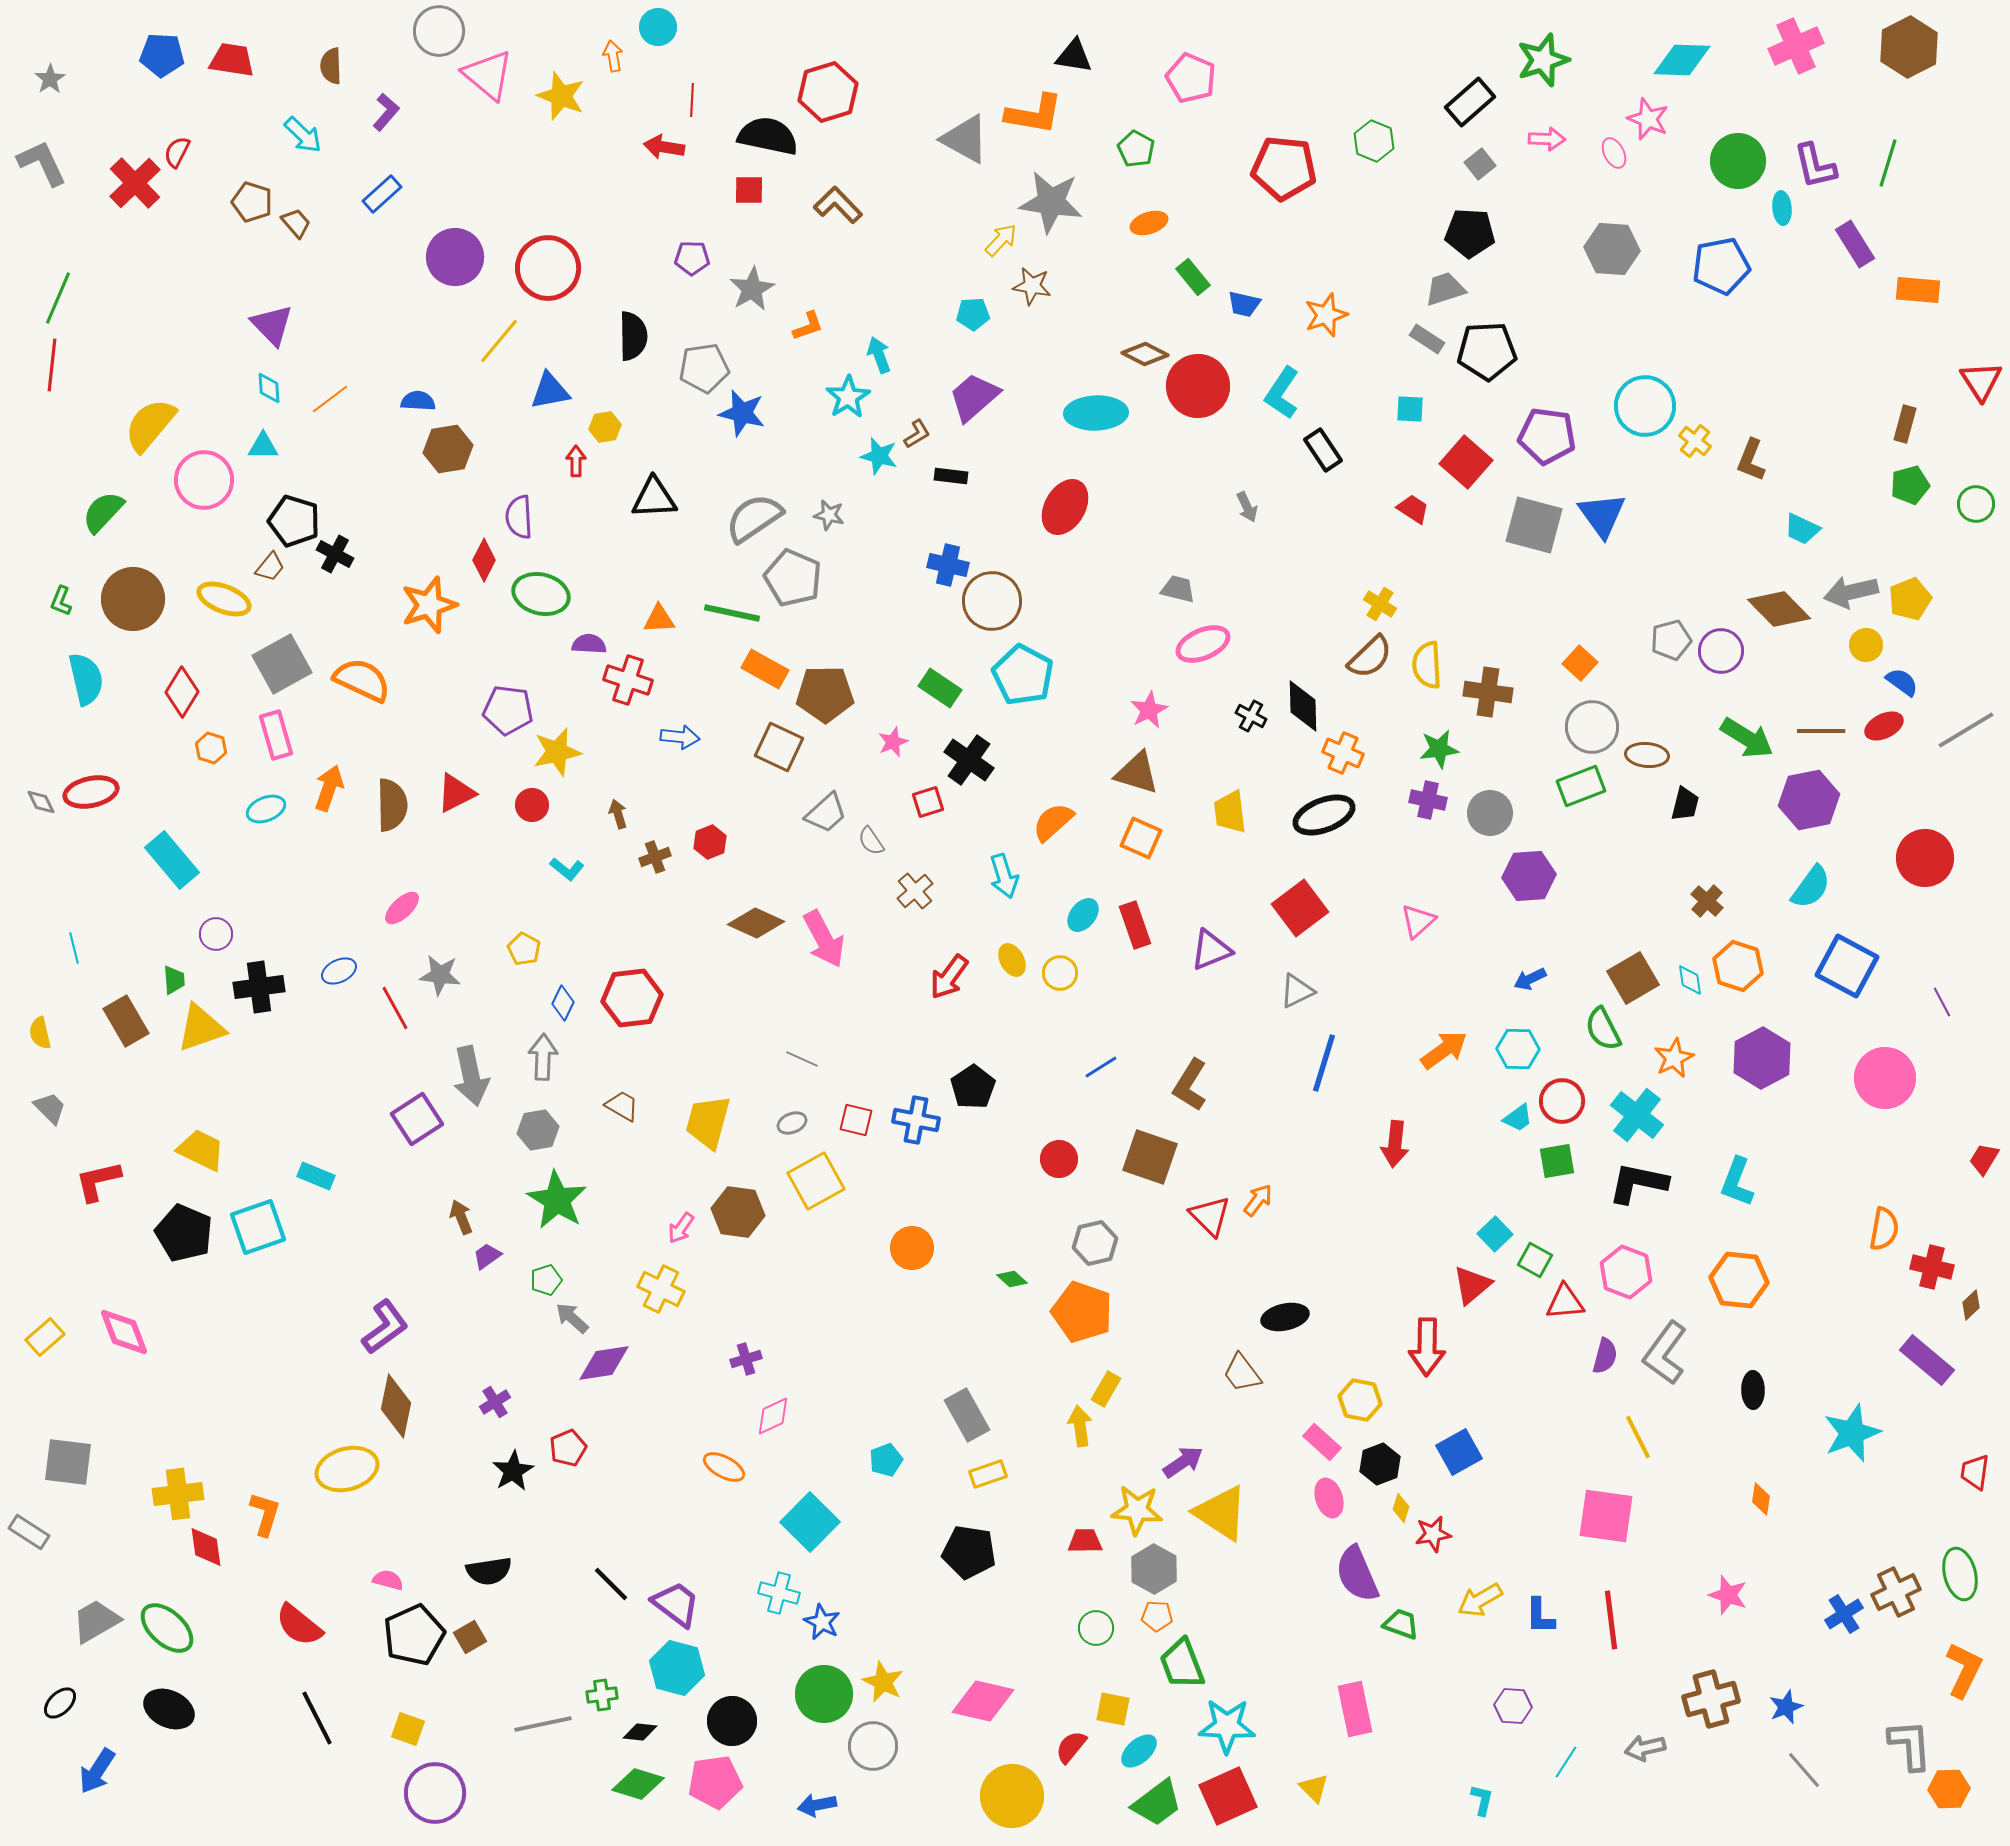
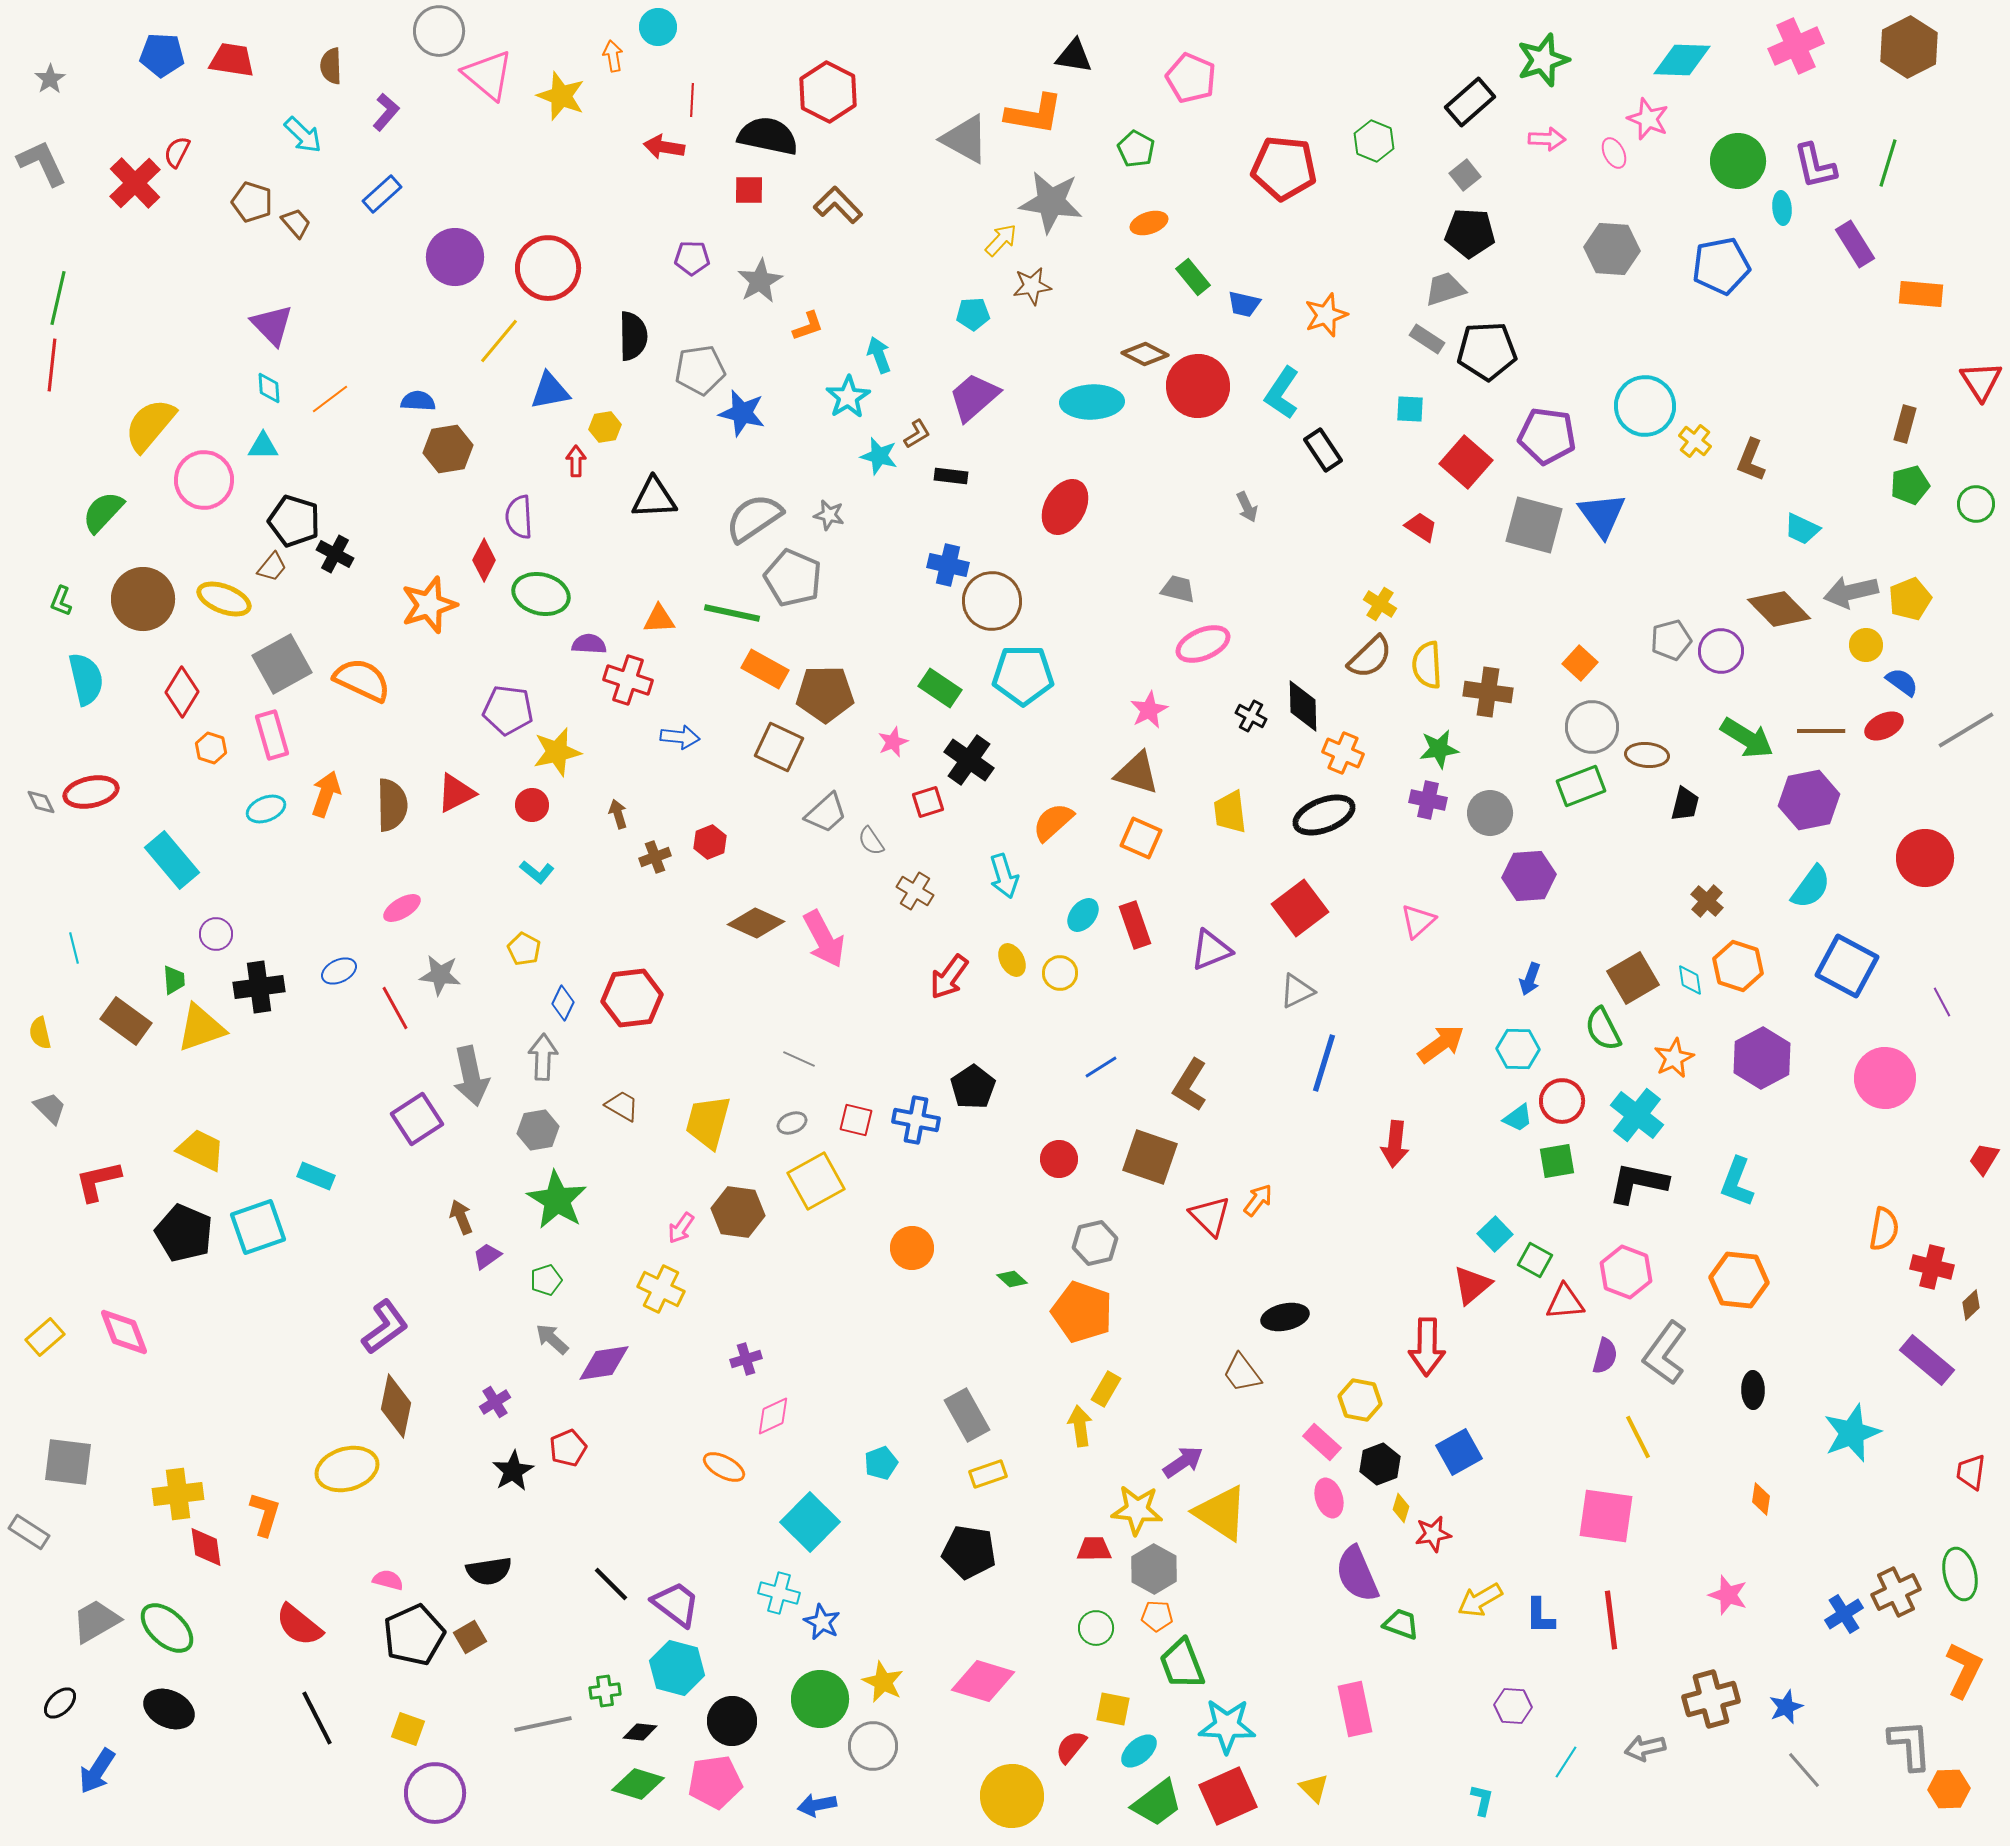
red hexagon at (828, 92): rotated 16 degrees counterclockwise
gray square at (1480, 164): moved 15 px left, 11 px down
brown star at (1032, 286): rotated 18 degrees counterclockwise
gray star at (752, 289): moved 8 px right, 8 px up
orange rectangle at (1918, 290): moved 3 px right, 4 px down
green line at (58, 298): rotated 10 degrees counterclockwise
gray pentagon at (704, 368): moved 4 px left, 2 px down
cyan ellipse at (1096, 413): moved 4 px left, 11 px up
red trapezoid at (1413, 509): moved 8 px right, 18 px down
brown trapezoid at (270, 567): moved 2 px right
brown circle at (133, 599): moved 10 px right
cyan pentagon at (1023, 675): rotated 28 degrees counterclockwise
pink rectangle at (276, 735): moved 4 px left
orange arrow at (329, 788): moved 3 px left, 6 px down
cyan L-shape at (567, 869): moved 30 px left, 3 px down
brown cross at (915, 891): rotated 18 degrees counterclockwise
pink ellipse at (402, 908): rotated 12 degrees clockwise
blue arrow at (1530, 979): rotated 44 degrees counterclockwise
brown rectangle at (126, 1021): rotated 24 degrees counterclockwise
orange arrow at (1444, 1050): moved 3 px left, 6 px up
gray line at (802, 1059): moved 3 px left
gray arrow at (572, 1318): moved 20 px left, 21 px down
cyan pentagon at (886, 1460): moved 5 px left, 3 px down
red trapezoid at (1975, 1472): moved 4 px left
red trapezoid at (1085, 1541): moved 9 px right, 8 px down
green circle at (824, 1694): moved 4 px left, 5 px down
green cross at (602, 1695): moved 3 px right, 4 px up
pink diamond at (983, 1701): moved 20 px up; rotated 4 degrees clockwise
